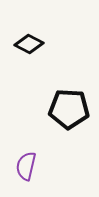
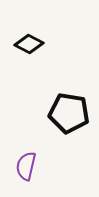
black pentagon: moved 4 px down; rotated 6 degrees clockwise
